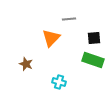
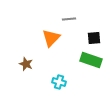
green rectangle: moved 2 px left
